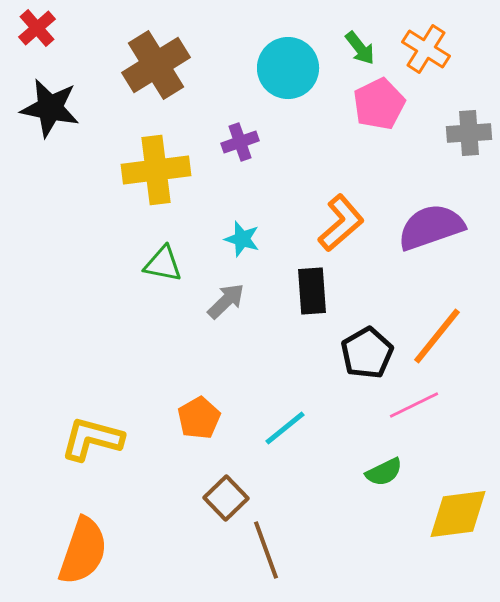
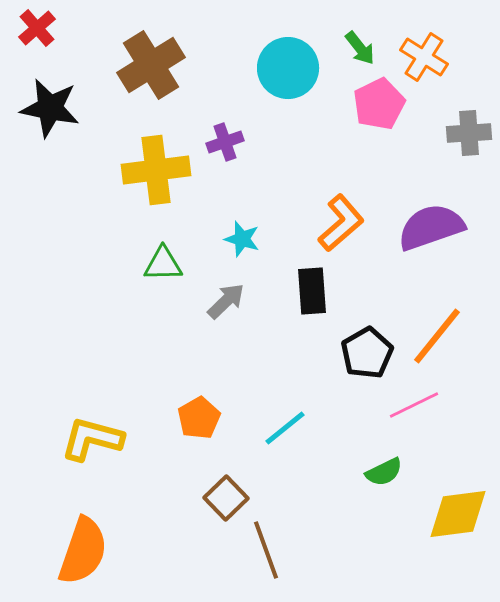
orange cross: moved 2 px left, 8 px down
brown cross: moved 5 px left
purple cross: moved 15 px left
green triangle: rotated 12 degrees counterclockwise
